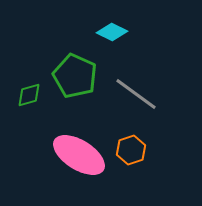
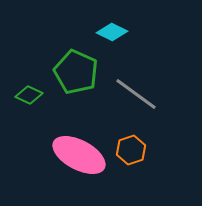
green pentagon: moved 1 px right, 4 px up
green diamond: rotated 40 degrees clockwise
pink ellipse: rotated 4 degrees counterclockwise
